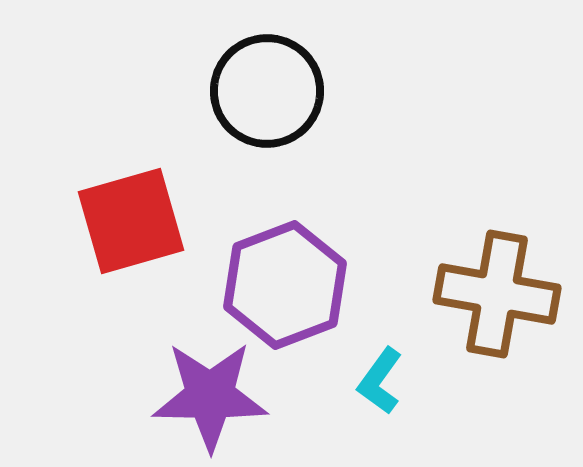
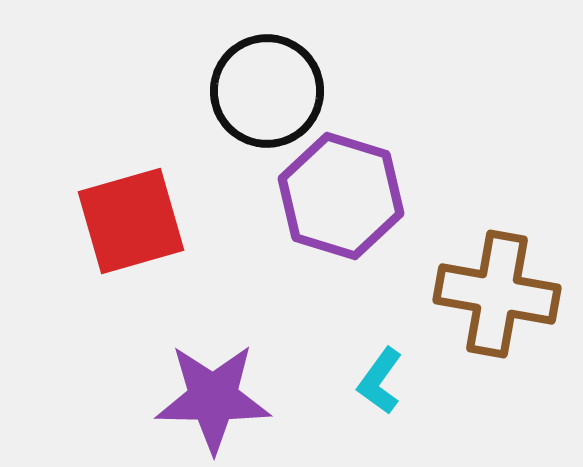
purple hexagon: moved 56 px right, 89 px up; rotated 22 degrees counterclockwise
purple star: moved 3 px right, 2 px down
